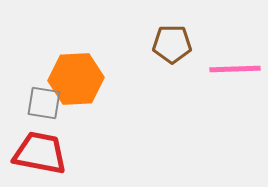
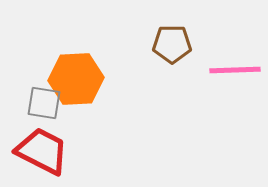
pink line: moved 1 px down
red trapezoid: moved 2 px right, 2 px up; rotated 16 degrees clockwise
